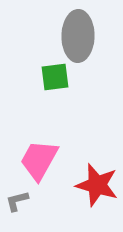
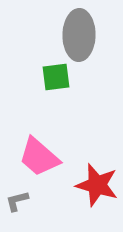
gray ellipse: moved 1 px right, 1 px up
green square: moved 1 px right
pink trapezoid: moved 3 px up; rotated 78 degrees counterclockwise
